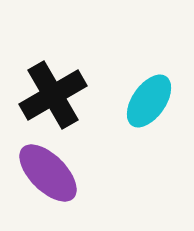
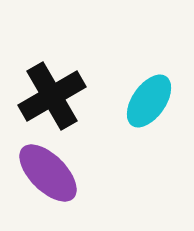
black cross: moved 1 px left, 1 px down
